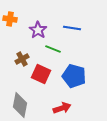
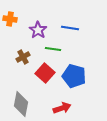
blue line: moved 2 px left
green line: rotated 14 degrees counterclockwise
brown cross: moved 1 px right, 2 px up
red square: moved 4 px right, 1 px up; rotated 18 degrees clockwise
gray diamond: moved 1 px right, 1 px up
